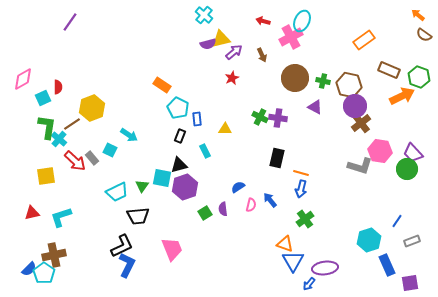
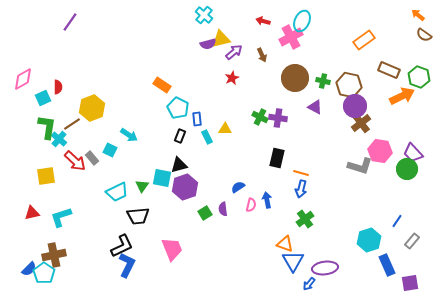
cyan rectangle at (205, 151): moved 2 px right, 14 px up
blue arrow at (270, 200): moved 3 px left; rotated 28 degrees clockwise
gray rectangle at (412, 241): rotated 28 degrees counterclockwise
